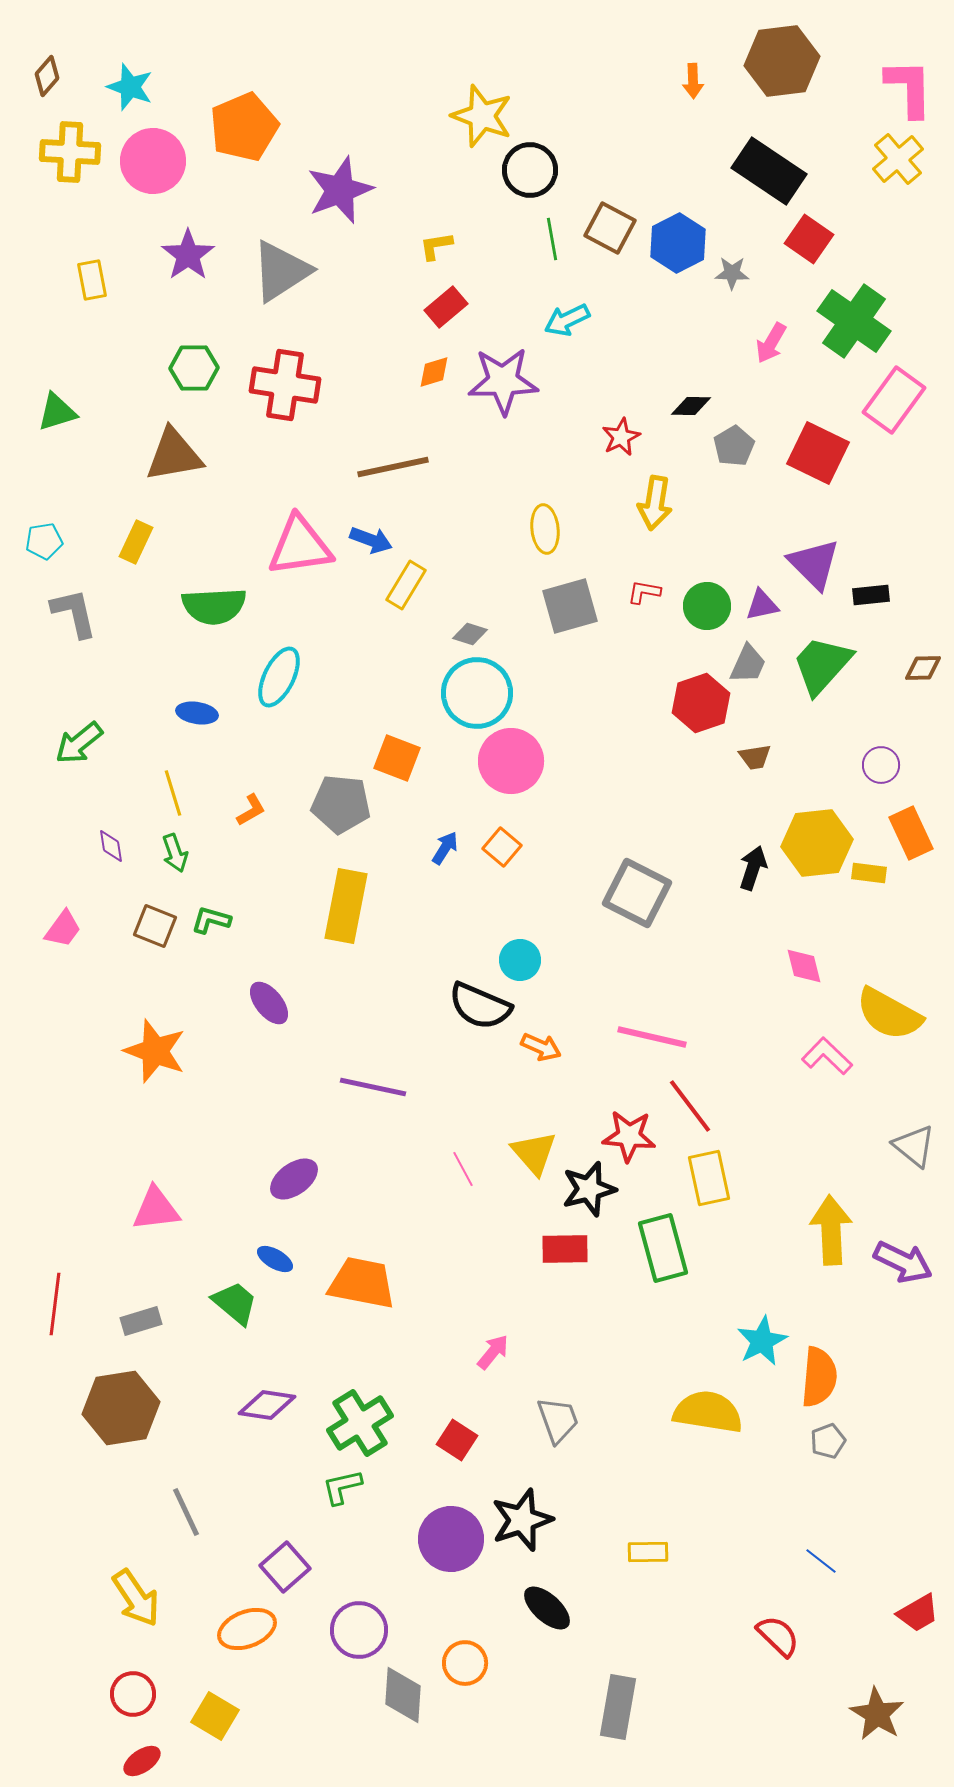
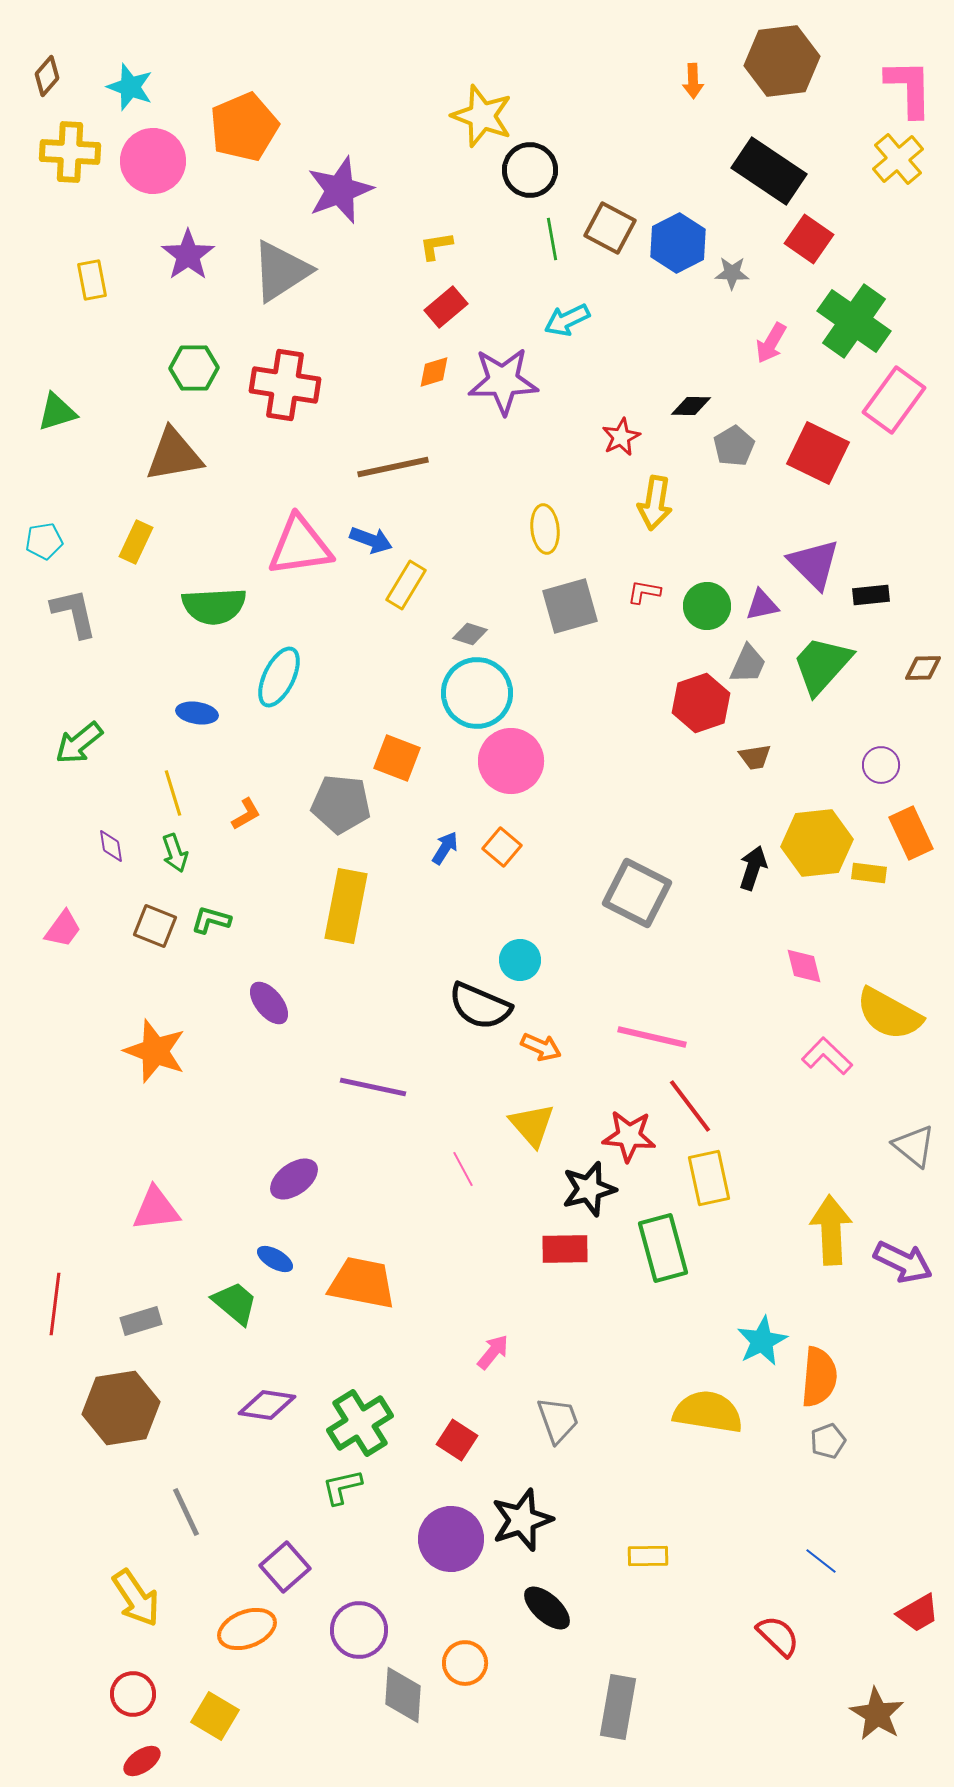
orange L-shape at (251, 810): moved 5 px left, 4 px down
yellow triangle at (534, 1153): moved 2 px left, 28 px up
yellow rectangle at (648, 1552): moved 4 px down
